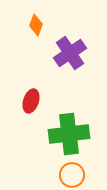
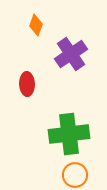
purple cross: moved 1 px right, 1 px down
red ellipse: moved 4 px left, 17 px up; rotated 20 degrees counterclockwise
orange circle: moved 3 px right
